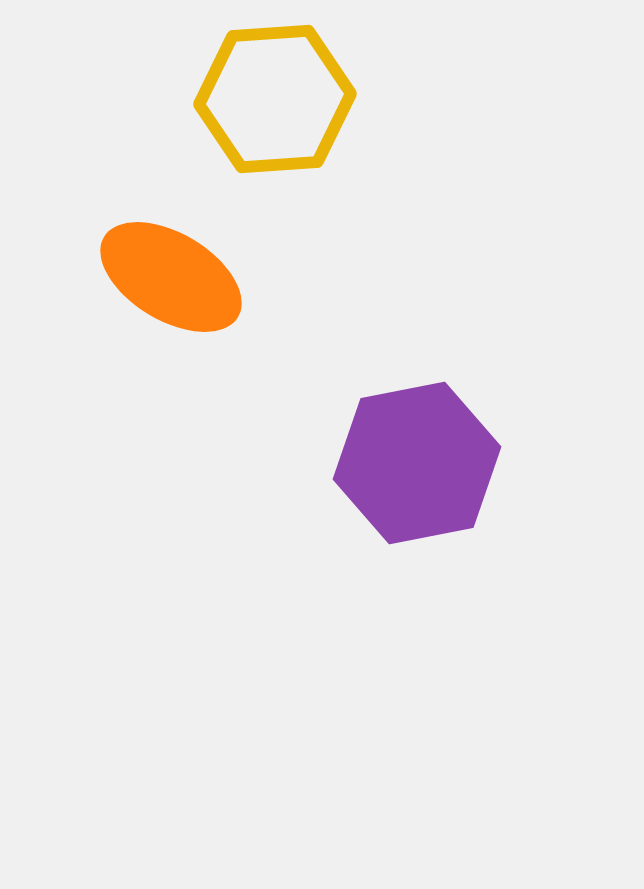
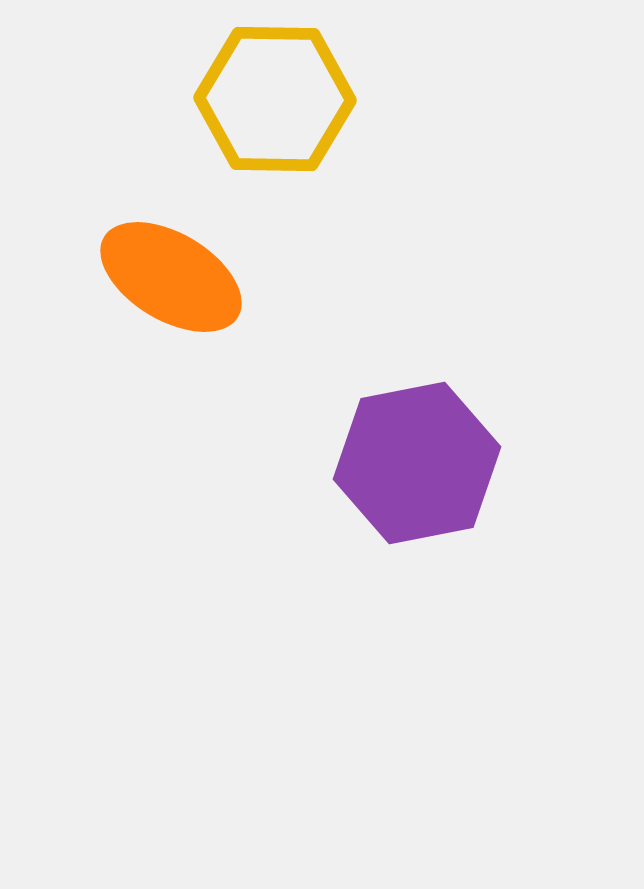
yellow hexagon: rotated 5 degrees clockwise
